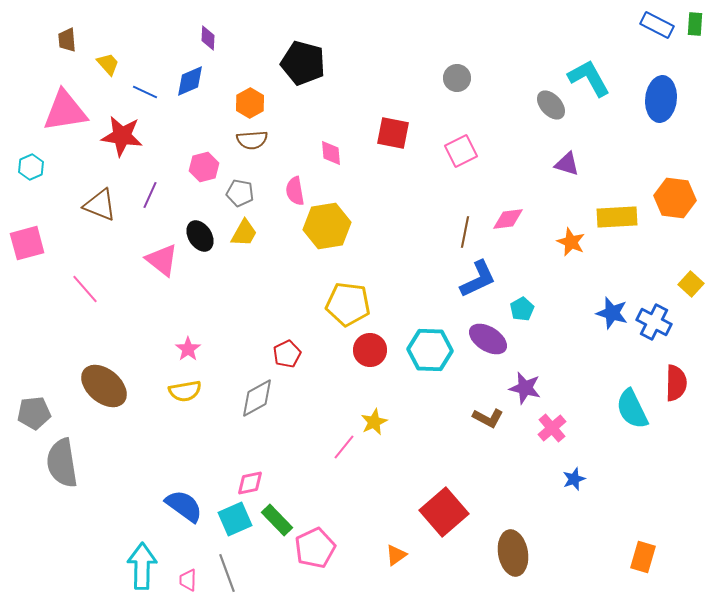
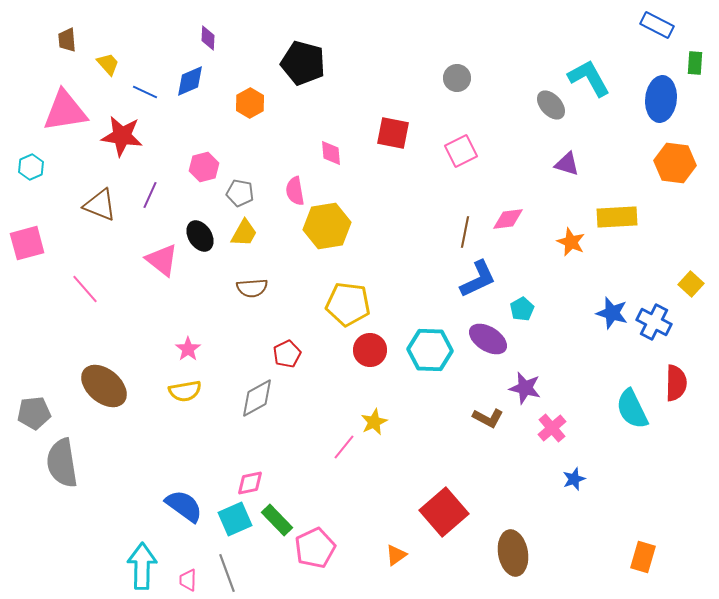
green rectangle at (695, 24): moved 39 px down
brown semicircle at (252, 140): moved 148 px down
orange hexagon at (675, 198): moved 35 px up
